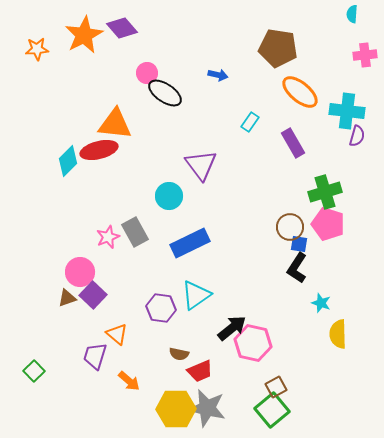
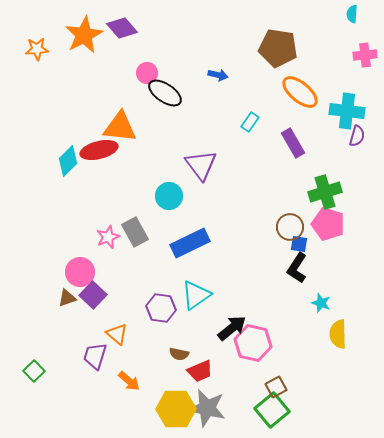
orange triangle at (115, 124): moved 5 px right, 3 px down
